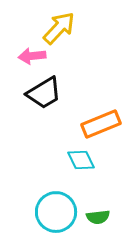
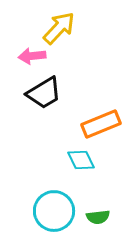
cyan circle: moved 2 px left, 1 px up
